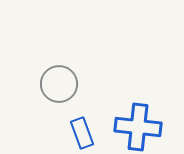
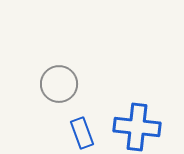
blue cross: moved 1 px left
